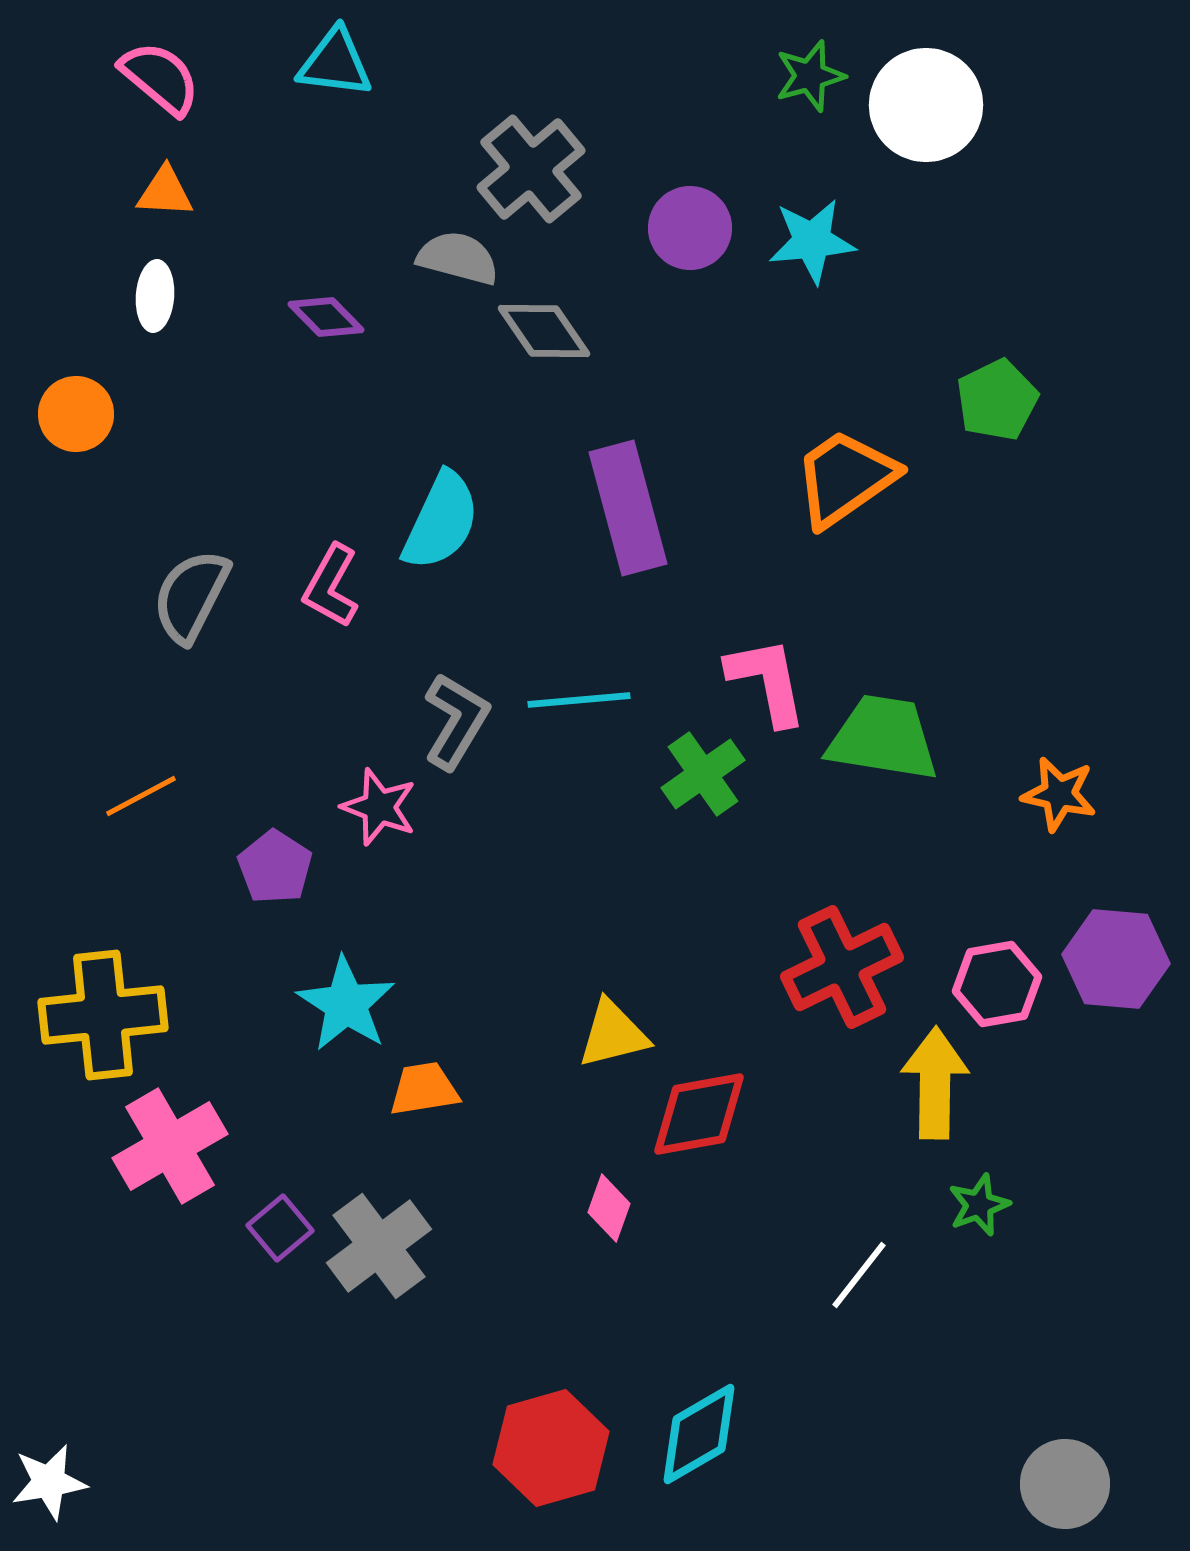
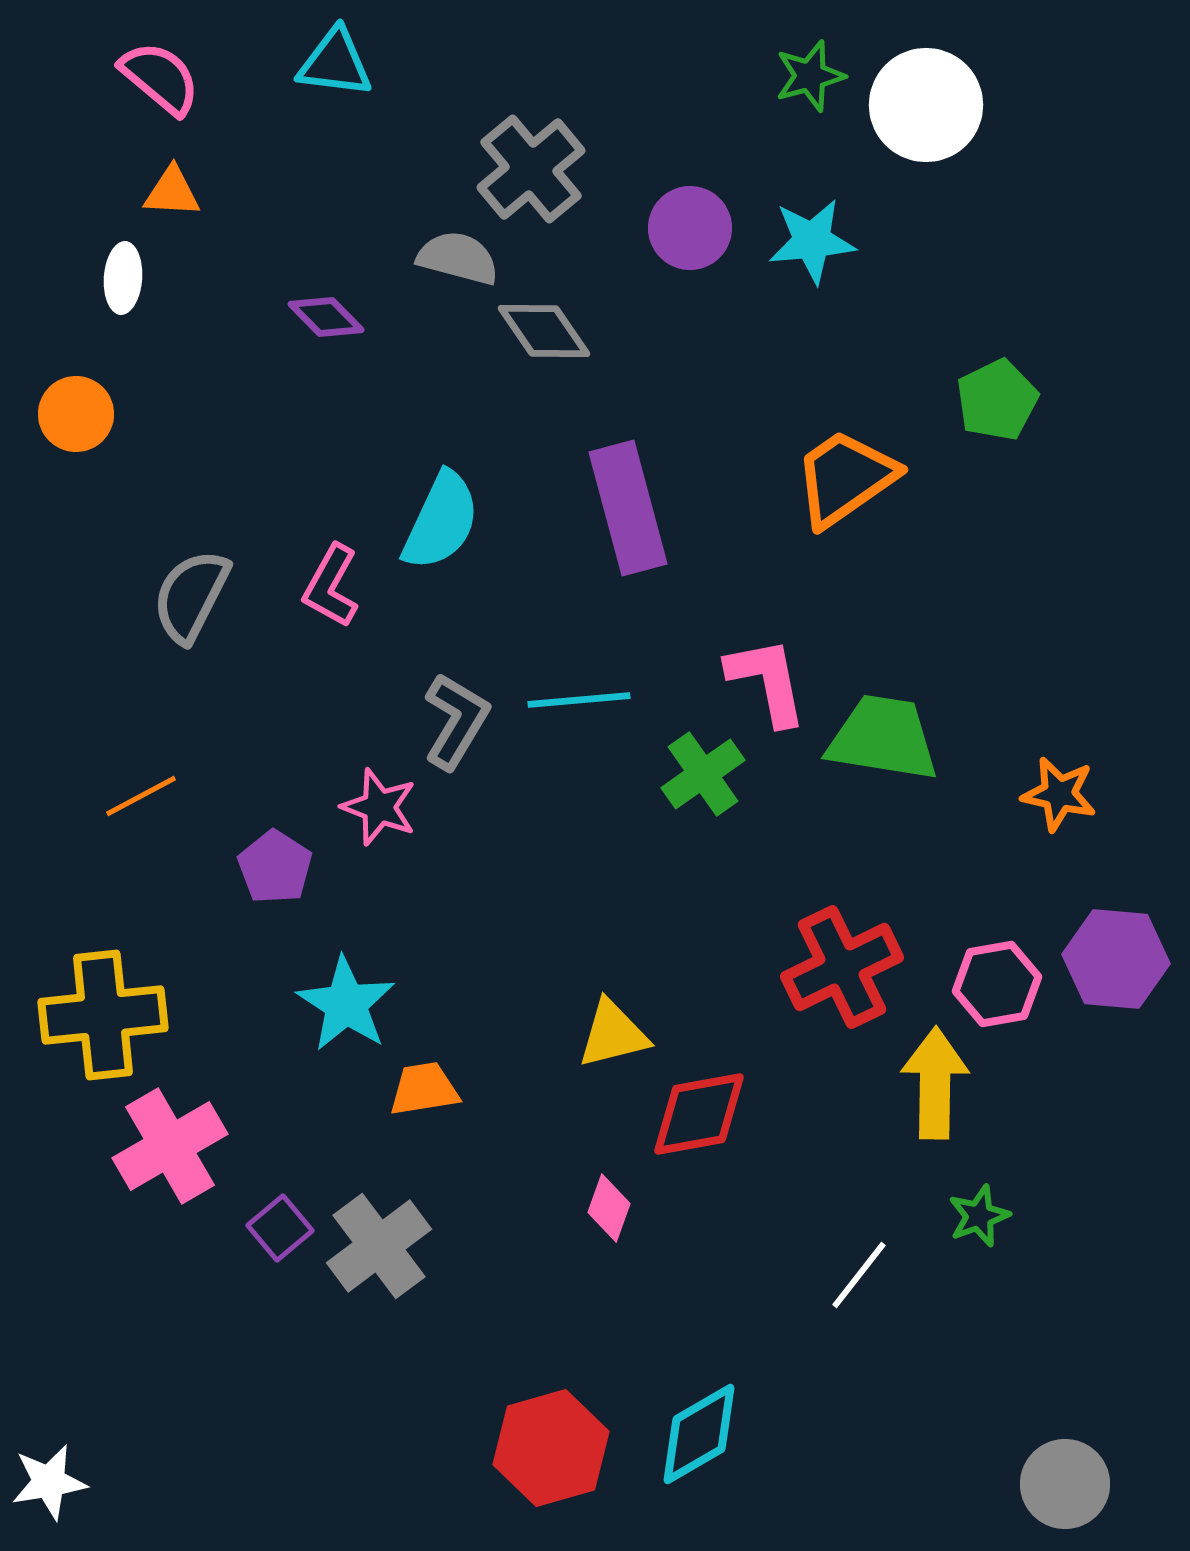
orange triangle at (165, 192): moved 7 px right
white ellipse at (155, 296): moved 32 px left, 18 px up
green star at (979, 1205): moved 11 px down
